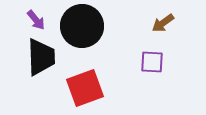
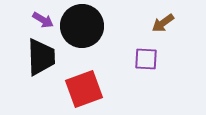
purple arrow: moved 7 px right; rotated 20 degrees counterclockwise
purple square: moved 6 px left, 3 px up
red square: moved 1 px left, 1 px down
